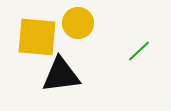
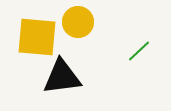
yellow circle: moved 1 px up
black triangle: moved 1 px right, 2 px down
